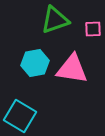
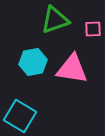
cyan hexagon: moved 2 px left, 1 px up
